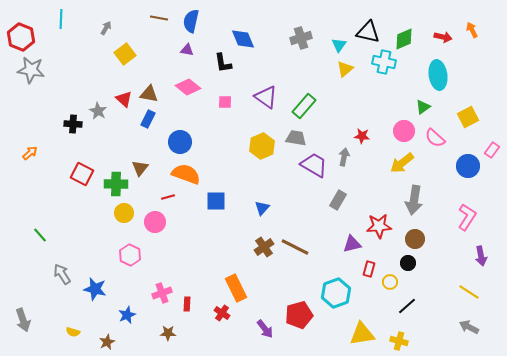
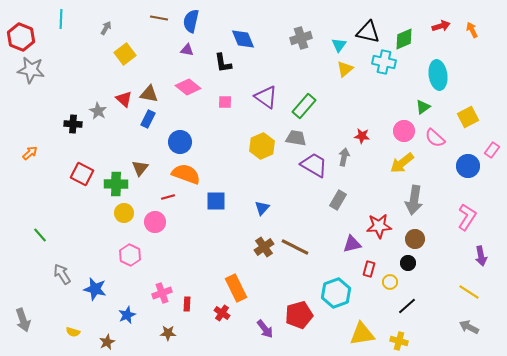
red arrow at (443, 37): moved 2 px left, 11 px up; rotated 30 degrees counterclockwise
